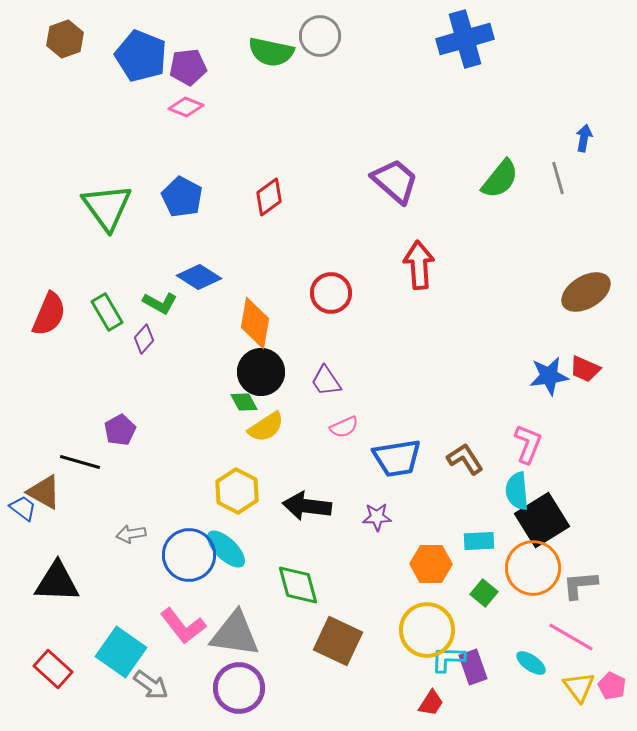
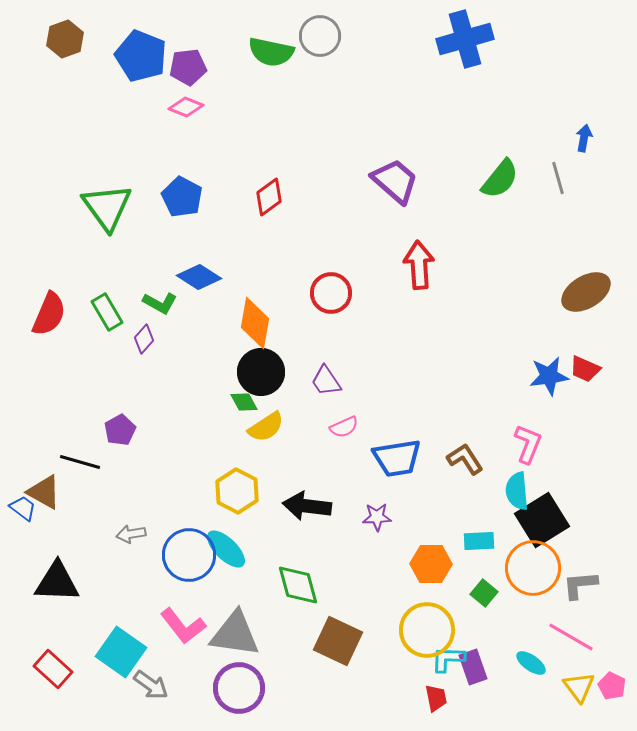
red trapezoid at (431, 703): moved 5 px right, 5 px up; rotated 44 degrees counterclockwise
